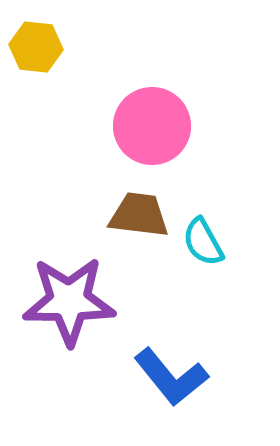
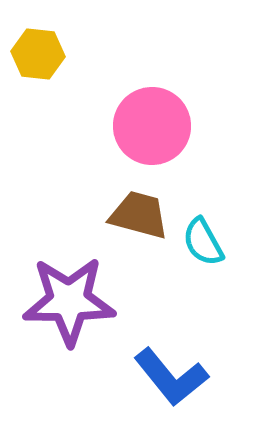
yellow hexagon: moved 2 px right, 7 px down
brown trapezoid: rotated 8 degrees clockwise
